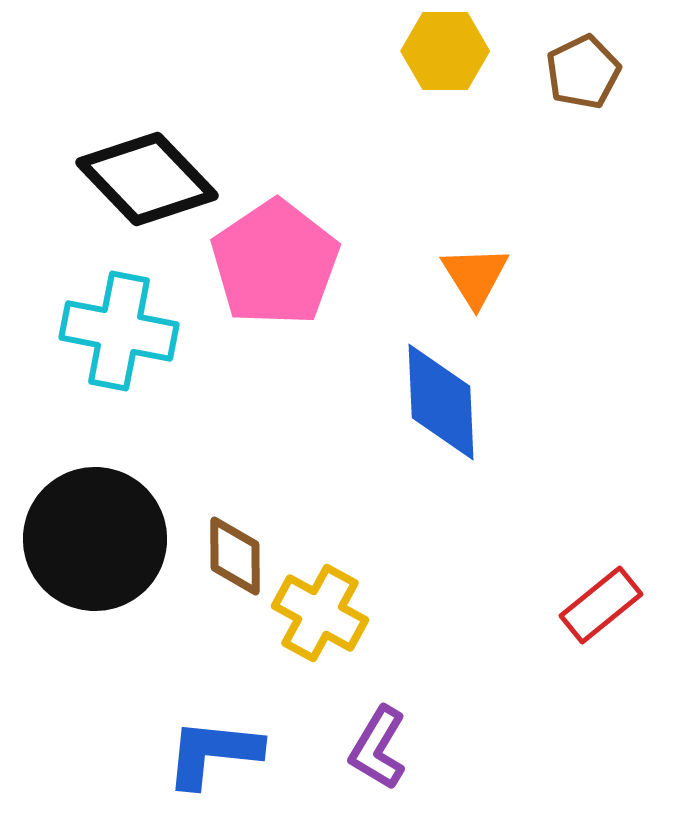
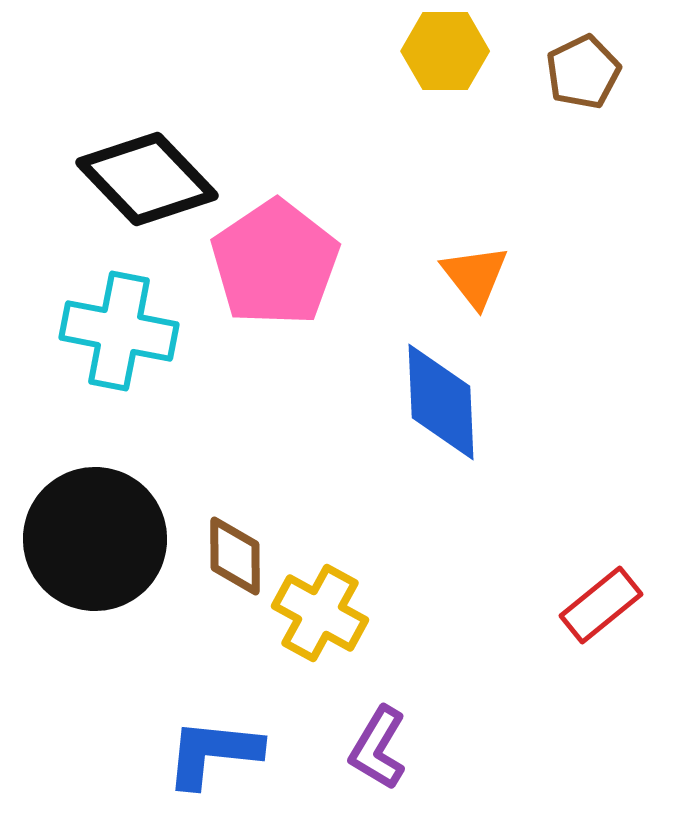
orange triangle: rotated 6 degrees counterclockwise
